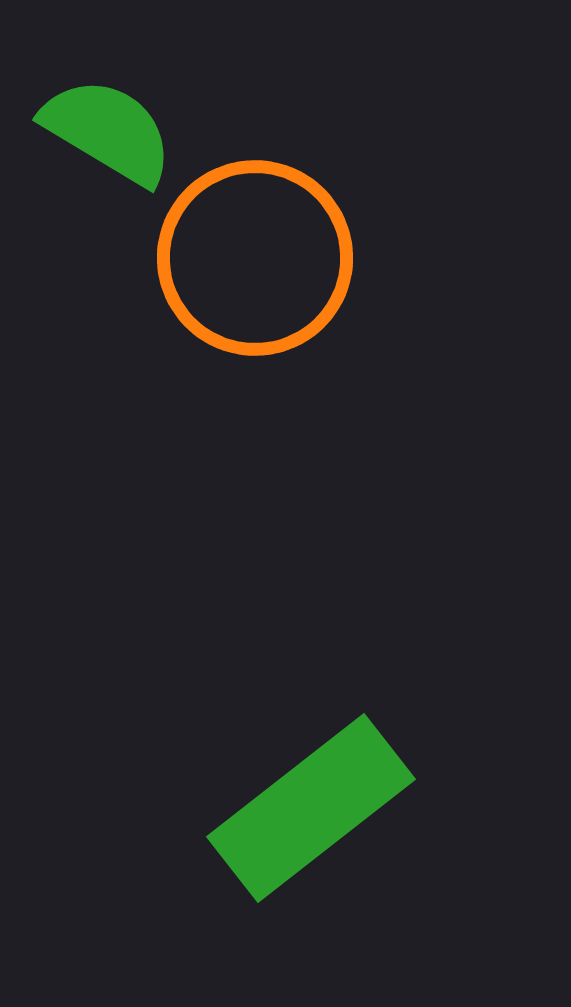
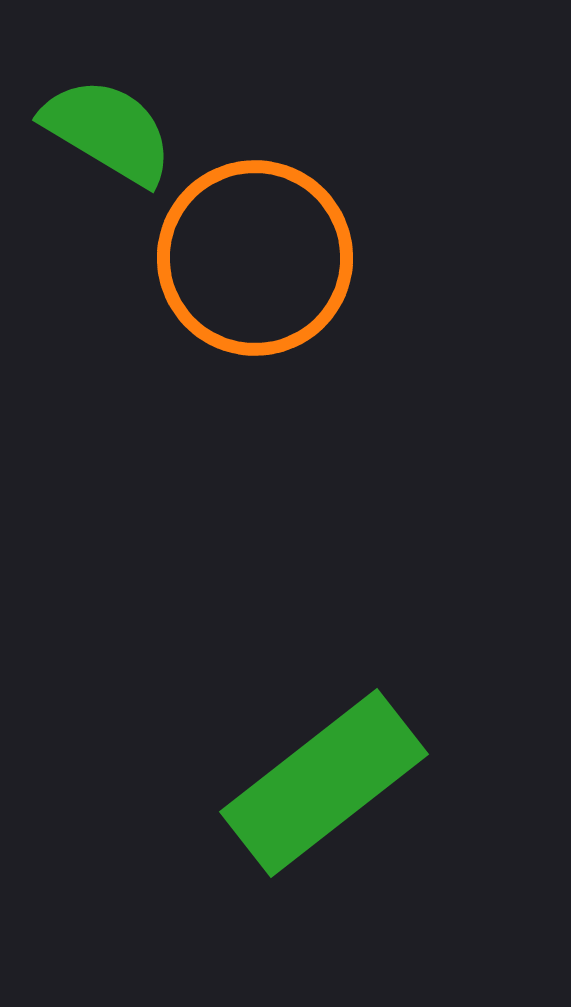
green rectangle: moved 13 px right, 25 px up
